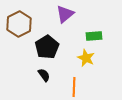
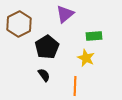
orange line: moved 1 px right, 1 px up
